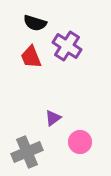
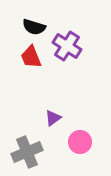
black semicircle: moved 1 px left, 4 px down
